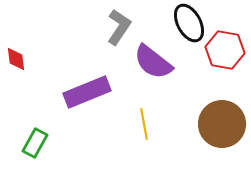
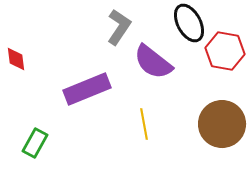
red hexagon: moved 1 px down
purple rectangle: moved 3 px up
